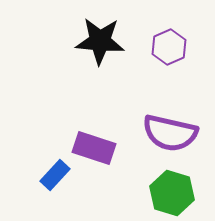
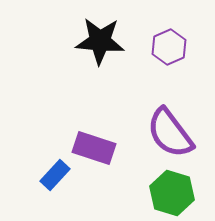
purple semicircle: rotated 40 degrees clockwise
